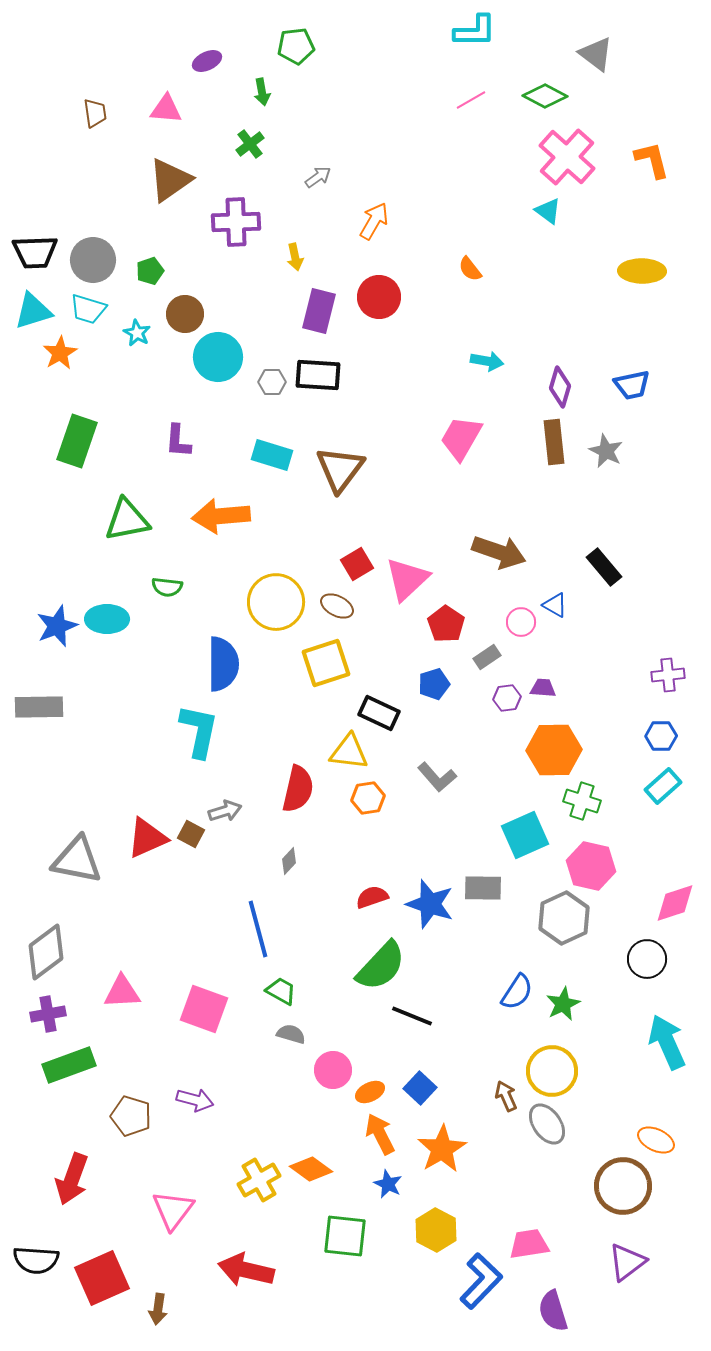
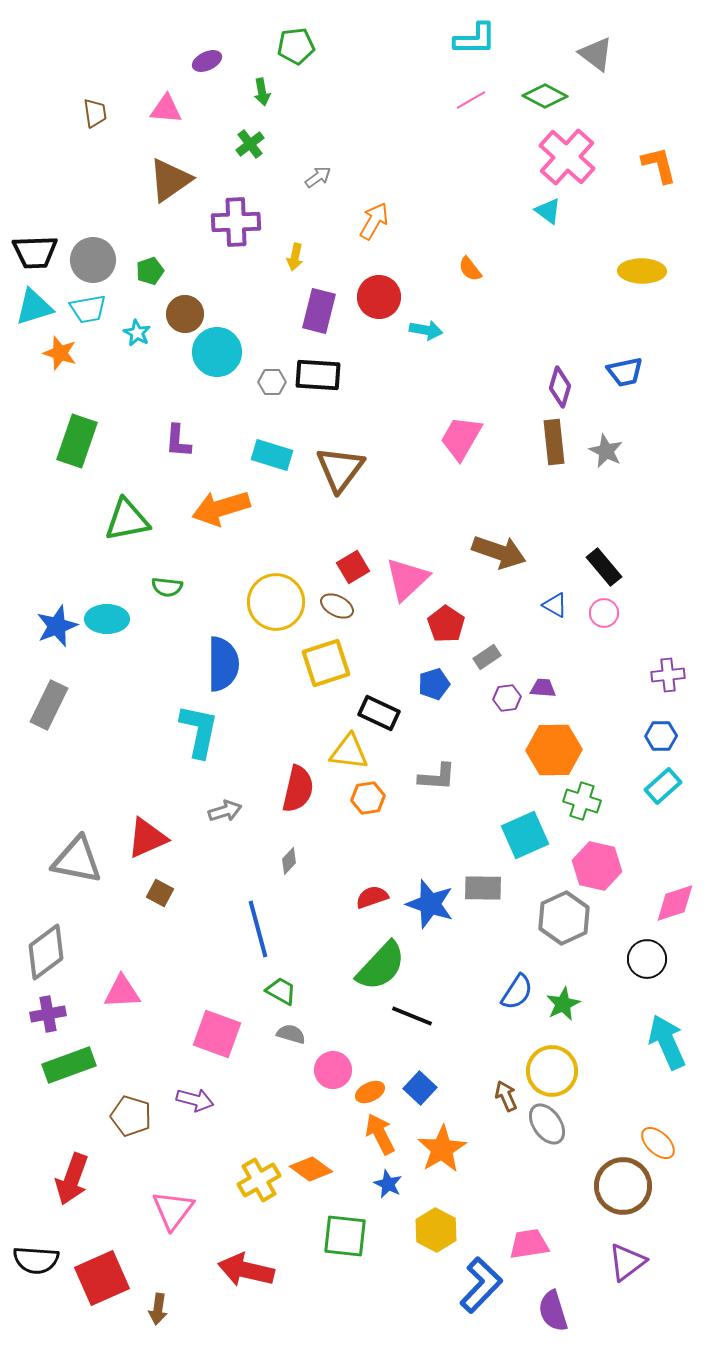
cyan L-shape at (475, 31): moved 8 px down
orange L-shape at (652, 160): moved 7 px right, 5 px down
yellow arrow at (295, 257): rotated 24 degrees clockwise
cyan trapezoid at (88, 309): rotated 27 degrees counterclockwise
cyan triangle at (33, 311): moved 1 px right, 4 px up
orange star at (60, 353): rotated 24 degrees counterclockwise
cyan circle at (218, 357): moved 1 px left, 5 px up
cyan arrow at (487, 361): moved 61 px left, 31 px up
blue trapezoid at (632, 385): moved 7 px left, 13 px up
orange arrow at (221, 516): moved 8 px up; rotated 12 degrees counterclockwise
red square at (357, 564): moved 4 px left, 3 px down
pink circle at (521, 622): moved 83 px right, 9 px up
gray rectangle at (39, 707): moved 10 px right, 2 px up; rotated 63 degrees counterclockwise
gray L-shape at (437, 777): rotated 45 degrees counterclockwise
brown square at (191, 834): moved 31 px left, 59 px down
pink hexagon at (591, 866): moved 6 px right
pink square at (204, 1009): moved 13 px right, 25 px down
orange ellipse at (656, 1140): moved 2 px right, 3 px down; rotated 18 degrees clockwise
blue L-shape at (481, 1281): moved 4 px down
